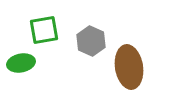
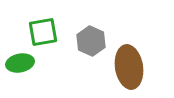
green square: moved 1 px left, 2 px down
green ellipse: moved 1 px left
